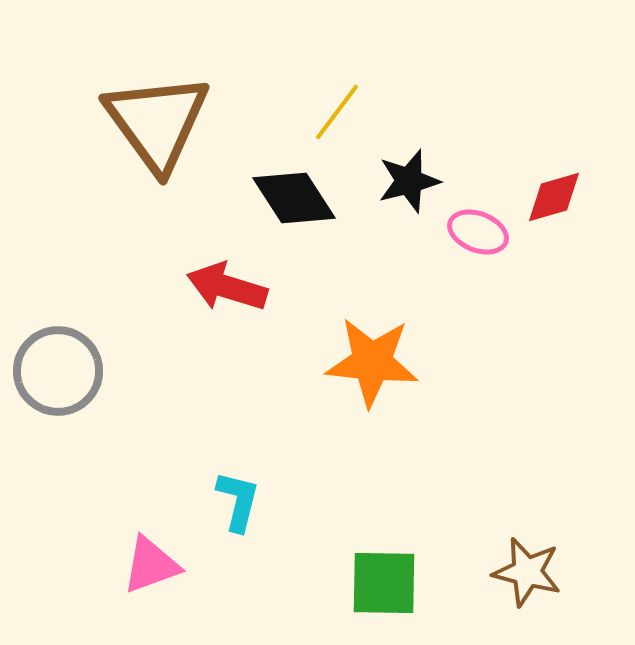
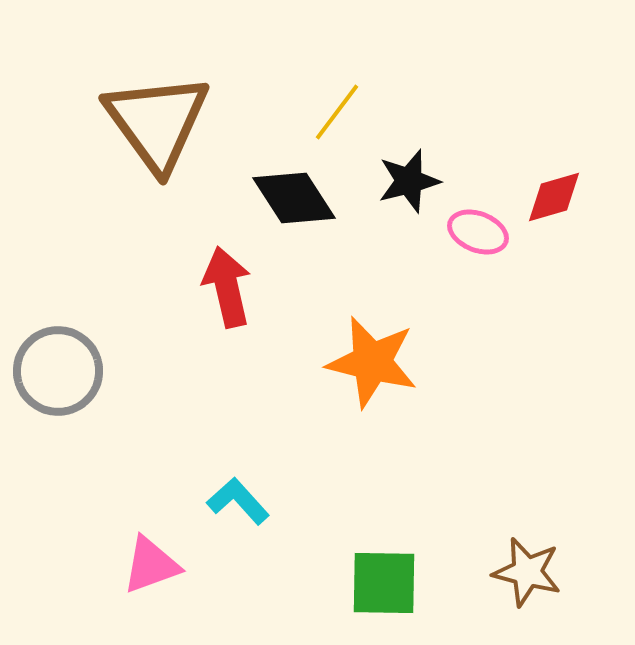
red arrow: rotated 60 degrees clockwise
orange star: rotated 8 degrees clockwise
cyan L-shape: rotated 56 degrees counterclockwise
